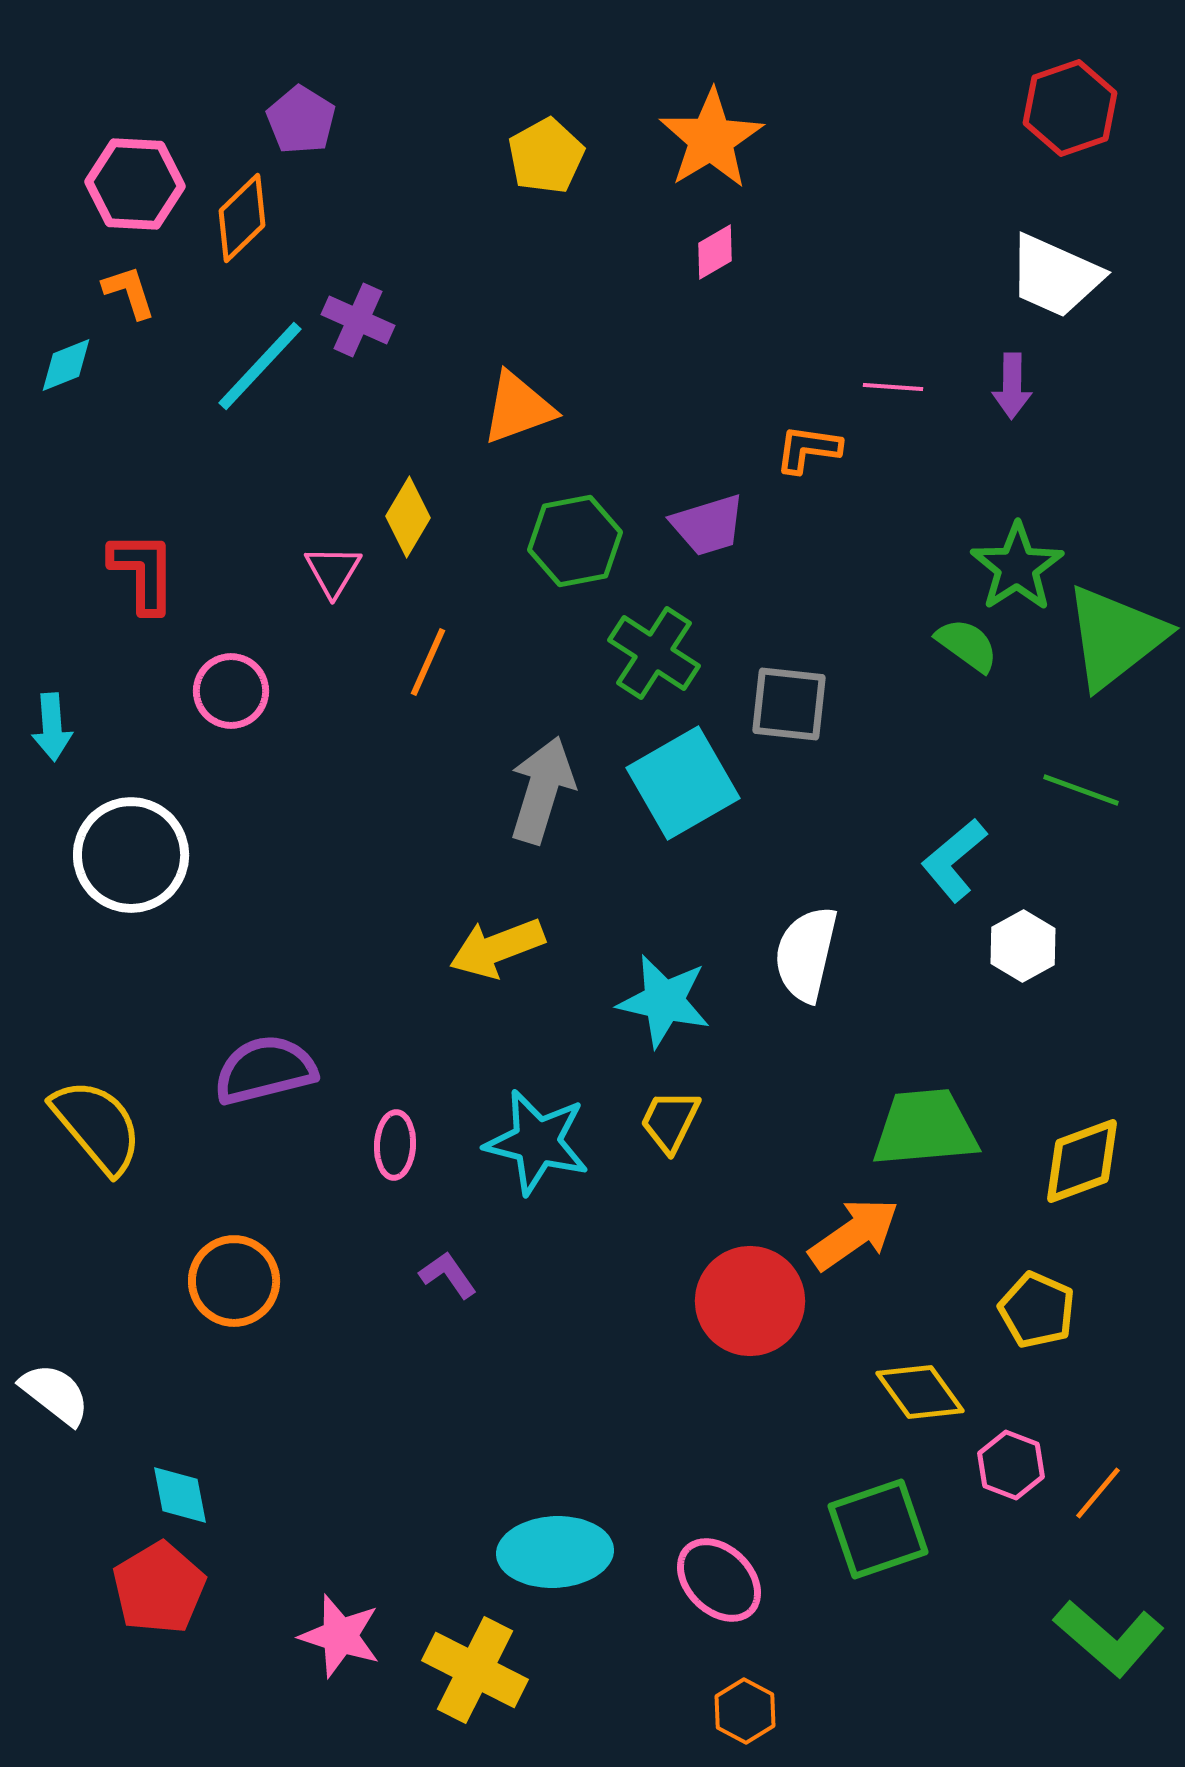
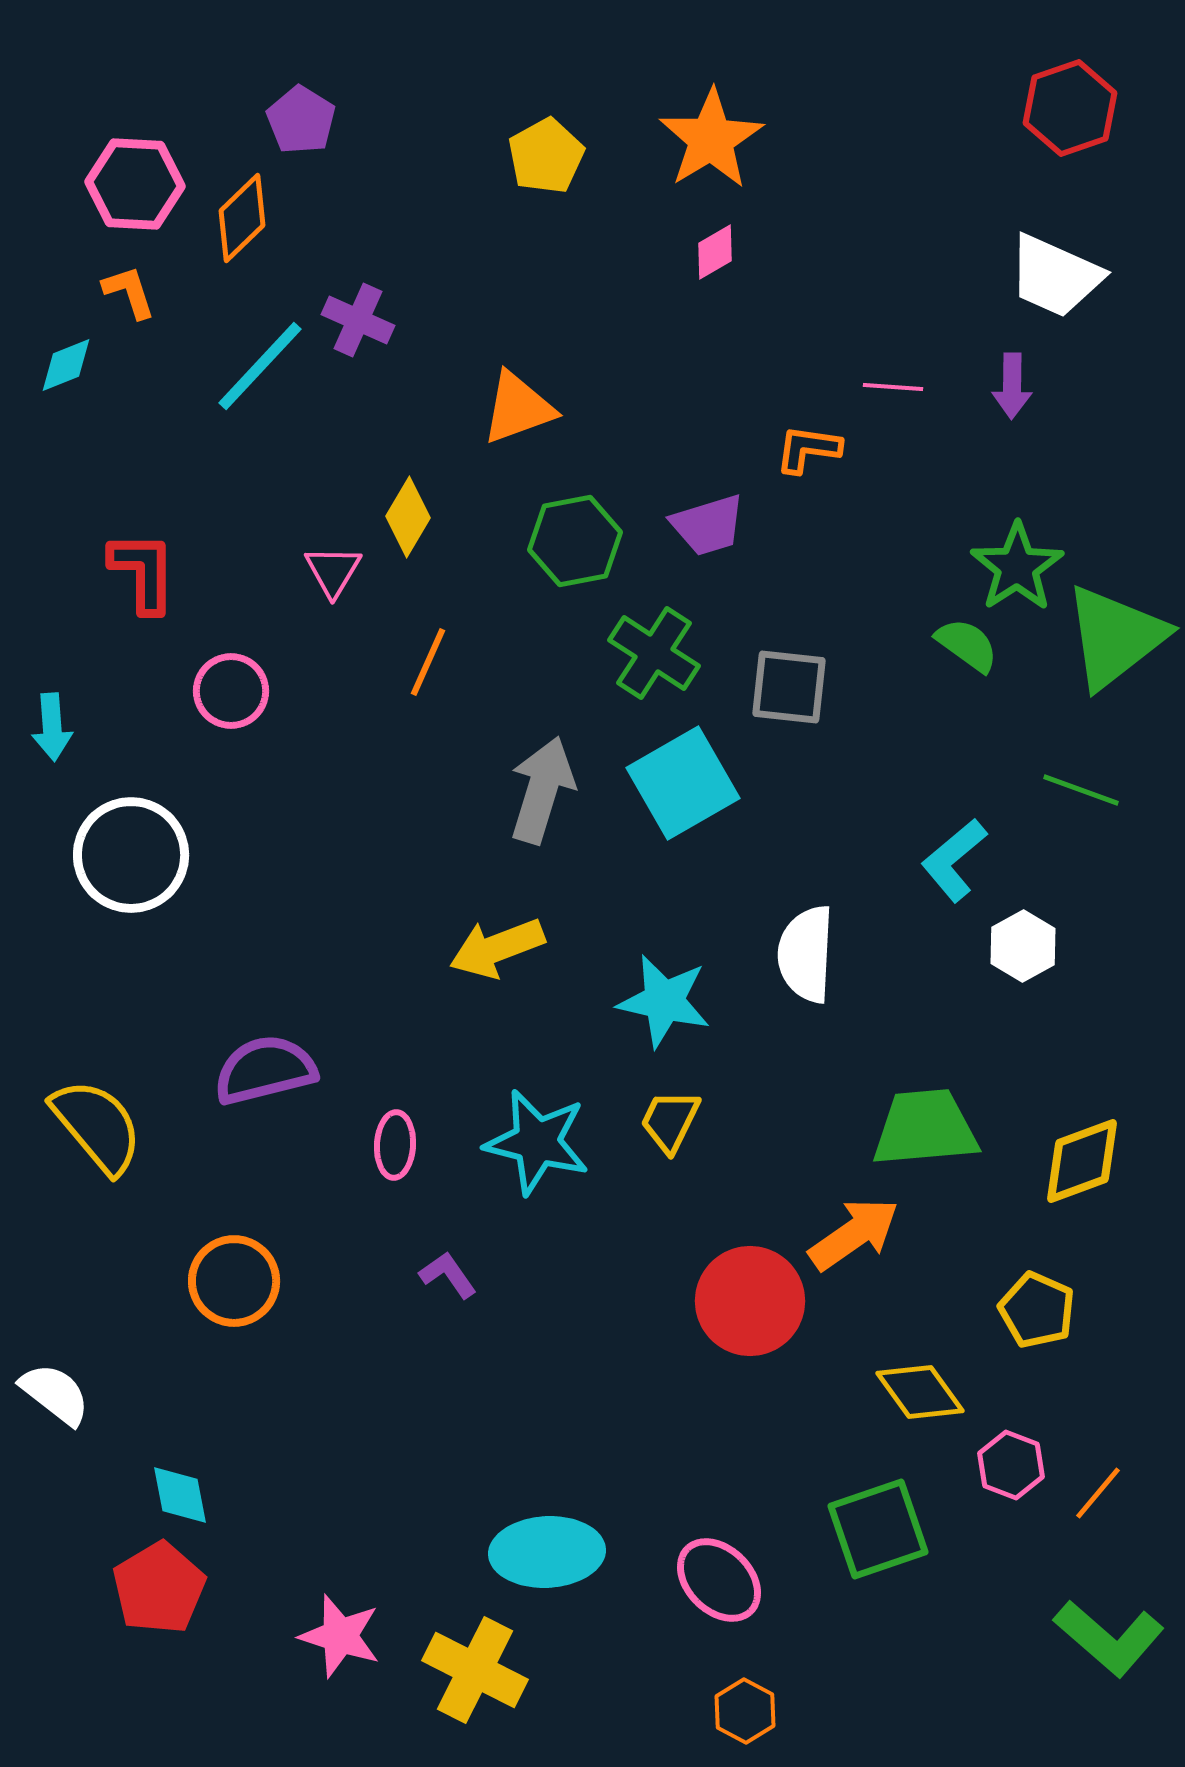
gray square at (789, 704): moved 17 px up
white semicircle at (806, 954): rotated 10 degrees counterclockwise
cyan ellipse at (555, 1552): moved 8 px left
